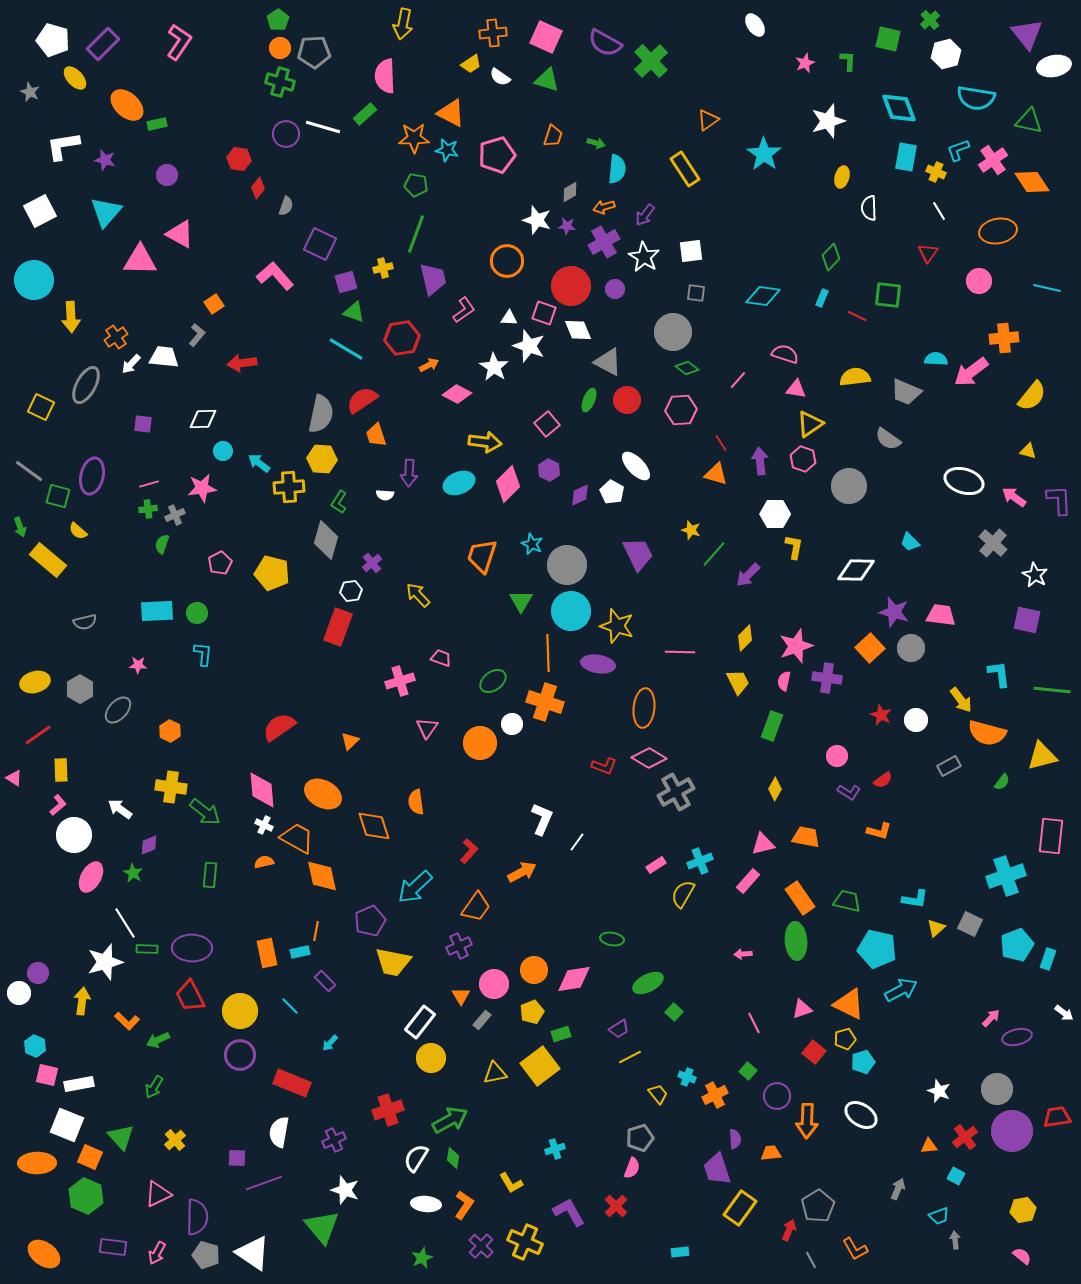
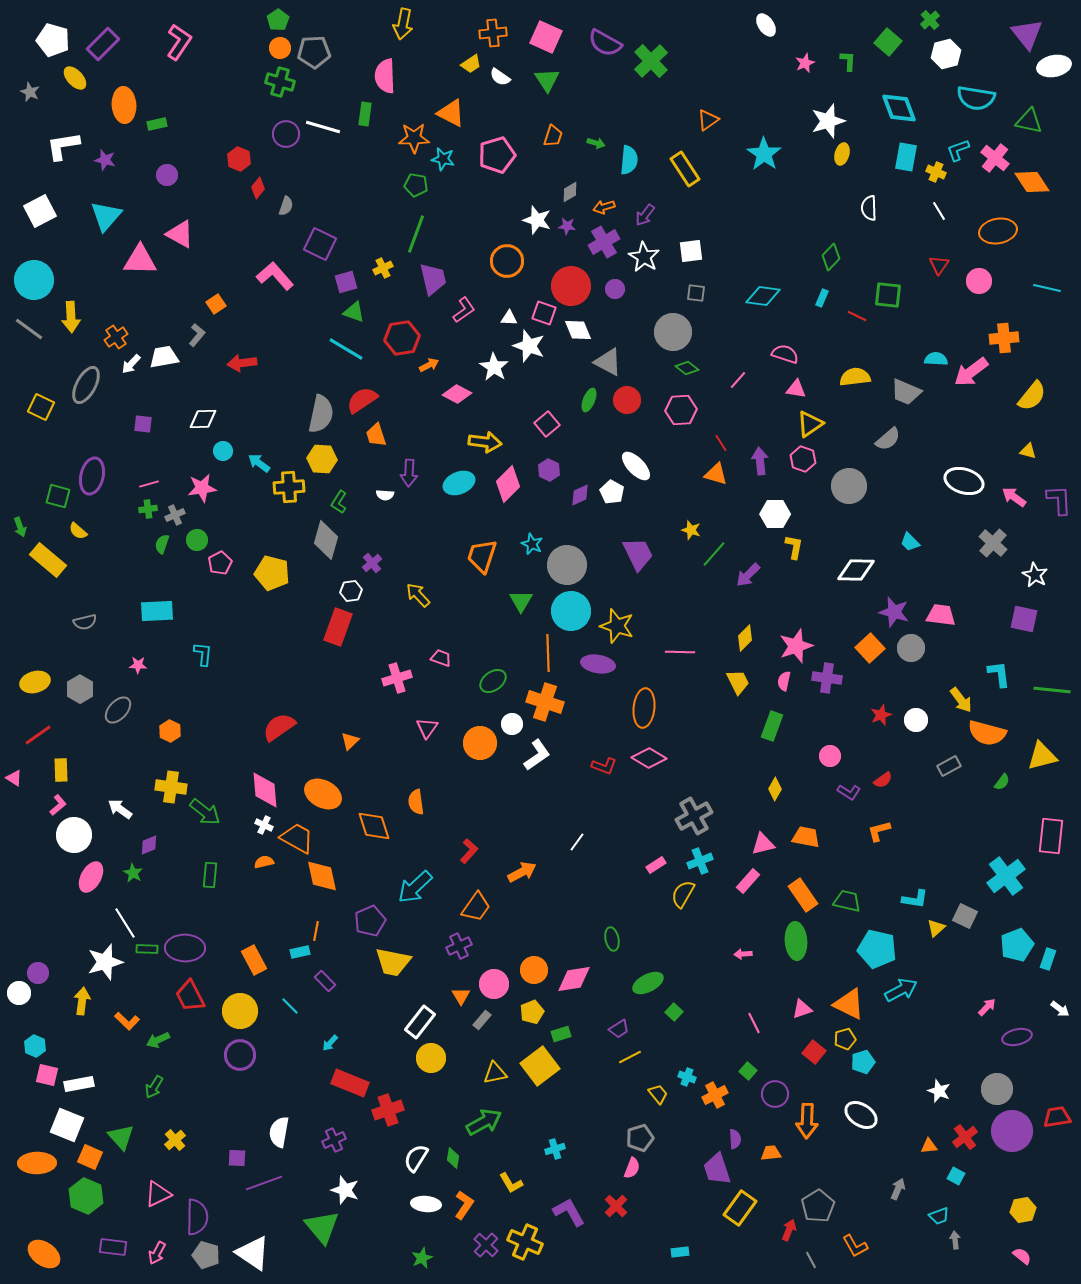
white ellipse at (755, 25): moved 11 px right
green square at (888, 39): moved 3 px down; rotated 28 degrees clockwise
green triangle at (547, 80): rotated 40 degrees clockwise
orange ellipse at (127, 105): moved 3 px left; rotated 44 degrees clockwise
green rectangle at (365, 114): rotated 40 degrees counterclockwise
cyan star at (447, 150): moved 4 px left, 9 px down
red hexagon at (239, 159): rotated 15 degrees clockwise
pink cross at (993, 160): moved 2 px right, 2 px up; rotated 16 degrees counterclockwise
cyan semicircle at (617, 169): moved 12 px right, 9 px up
yellow ellipse at (842, 177): moved 23 px up
cyan triangle at (106, 212): moved 4 px down
red triangle at (928, 253): moved 11 px right, 12 px down
yellow cross at (383, 268): rotated 12 degrees counterclockwise
orange square at (214, 304): moved 2 px right
white trapezoid at (164, 357): rotated 16 degrees counterclockwise
gray semicircle at (888, 439): rotated 76 degrees counterclockwise
gray line at (29, 471): moved 142 px up
green circle at (197, 613): moved 73 px up
purple square at (1027, 620): moved 3 px left, 1 px up
pink cross at (400, 681): moved 3 px left, 3 px up
red star at (881, 715): rotated 25 degrees clockwise
pink circle at (837, 756): moved 7 px left
pink diamond at (262, 790): moved 3 px right
gray cross at (676, 792): moved 18 px right, 24 px down
white L-shape at (542, 819): moved 5 px left, 64 px up; rotated 32 degrees clockwise
orange L-shape at (879, 831): rotated 150 degrees clockwise
cyan cross at (1006, 876): rotated 18 degrees counterclockwise
orange rectangle at (800, 898): moved 3 px right, 3 px up
gray square at (970, 924): moved 5 px left, 8 px up
green ellipse at (612, 939): rotated 70 degrees clockwise
purple ellipse at (192, 948): moved 7 px left
orange rectangle at (267, 953): moved 13 px left, 7 px down; rotated 16 degrees counterclockwise
white arrow at (1064, 1013): moved 4 px left, 4 px up
pink arrow at (991, 1018): moved 4 px left, 11 px up
red rectangle at (292, 1083): moved 58 px right
purple circle at (777, 1096): moved 2 px left, 2 px up
green arrow at (450, 1120): moved 34 px right, 2 px down
purple cross at (481, 1246): moved 5 px right, 1 px up
orange L-shape at (855, 1249): moved 3 px up
